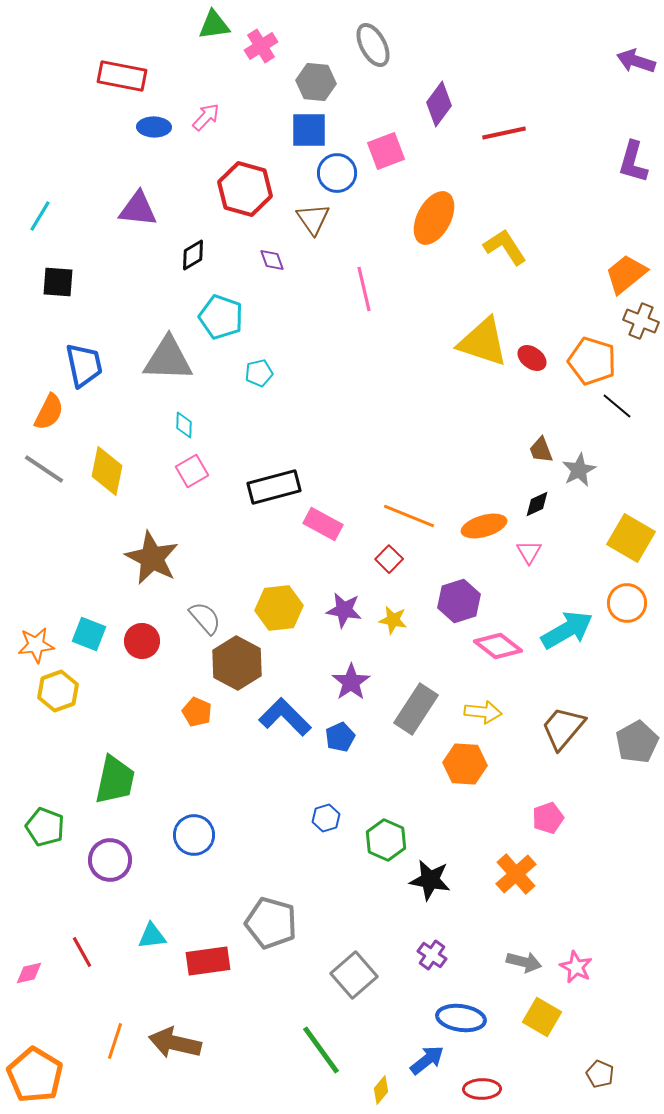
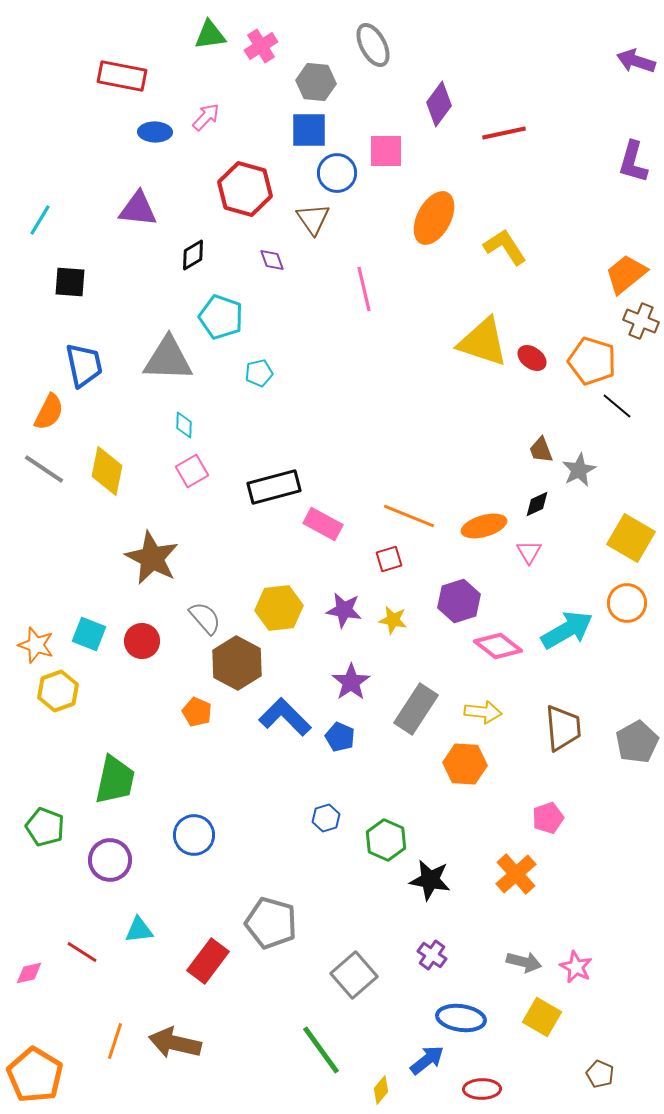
green triangle at (214, 25): moved 4 px left, 10 px down
blue ellipse at (154, 127): moved 1 px right, 5 px down
pink square at (386, 151): rotated 21 degrees clockwise
cyan line at (40, 216): moved 4 px down
black square at (58, 282): moved 12 px right
red square at (389, 559): rotated 28 degrees clockwise
orange star at (36, 645): rotated 24 degrees clockwise
brown trapezoid at (563, 728): rotated 135 degrees clockwise
blue pentagon at (340, 737): rotated 24 degrees counterclockwise
cyan triangle at (152, 936): moved 13 px left, 6 px up
red line at (82, 952): rotated 28 degrees counterclockwise
red rectangle at (208, 961): rotated 45 degrees counterclockwise
